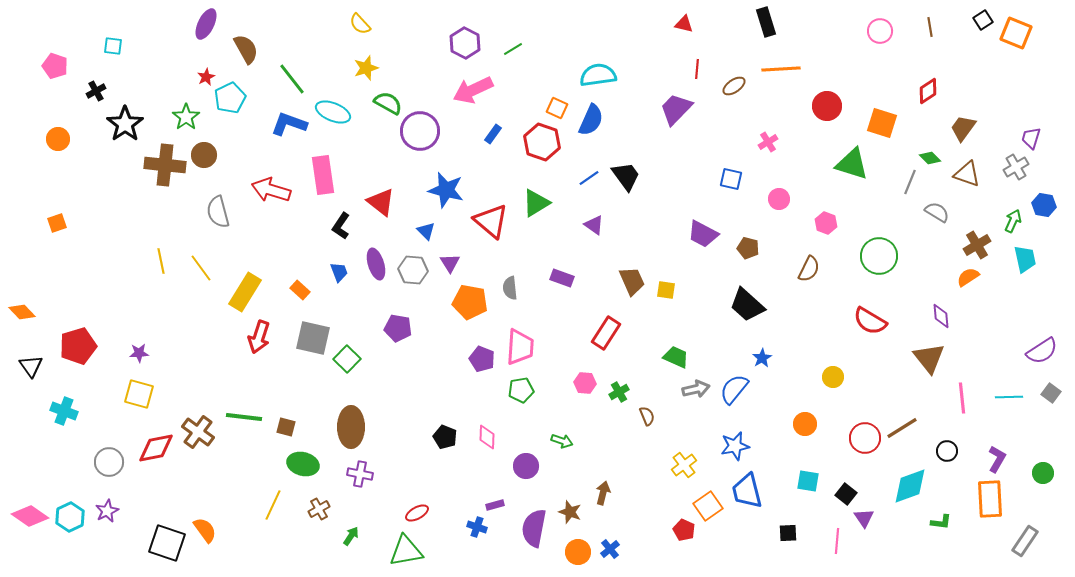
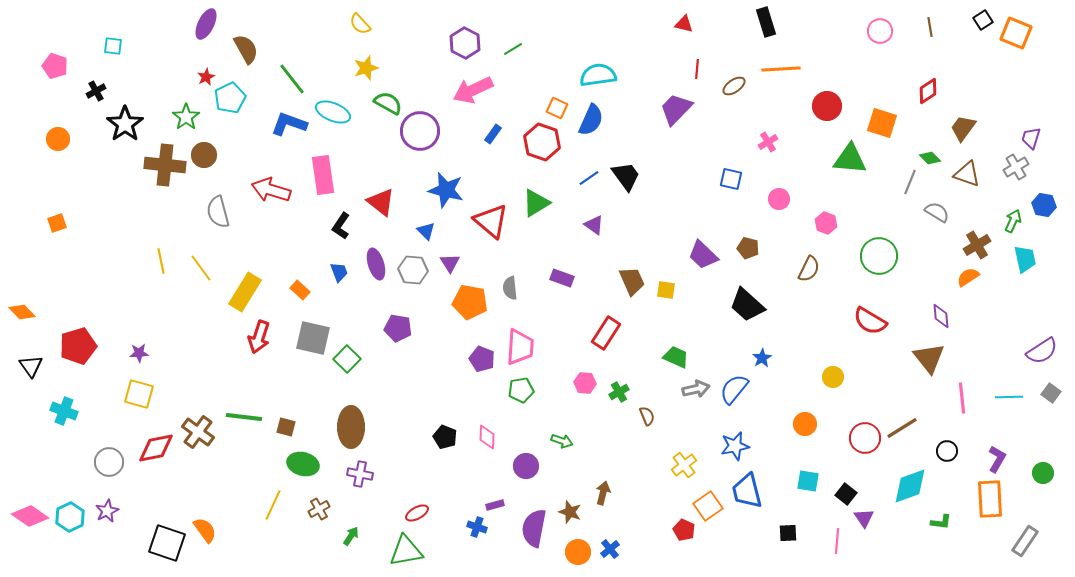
green triangle at (852, 164): moved 2 px left, 5 px up; rotated 12 degrees counterclockwise
purple trapezoid at (703, 234): moved 21 px down; rotated 16 degrees clockwise
